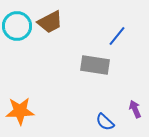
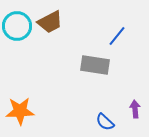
purple arrow: rotated 18 degrees clockwise
